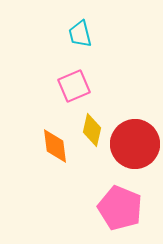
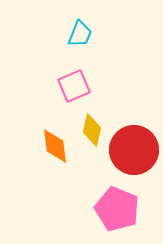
cyan trapezoid: rotated 144 degrees counterclockwise
red circle: moved 1 px left, 6 px down
pink pentagon: moved 3 px left, 1 px down
